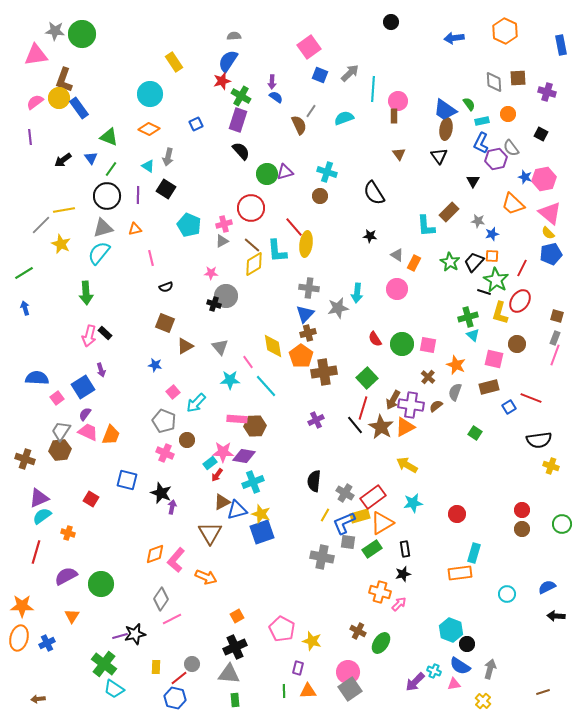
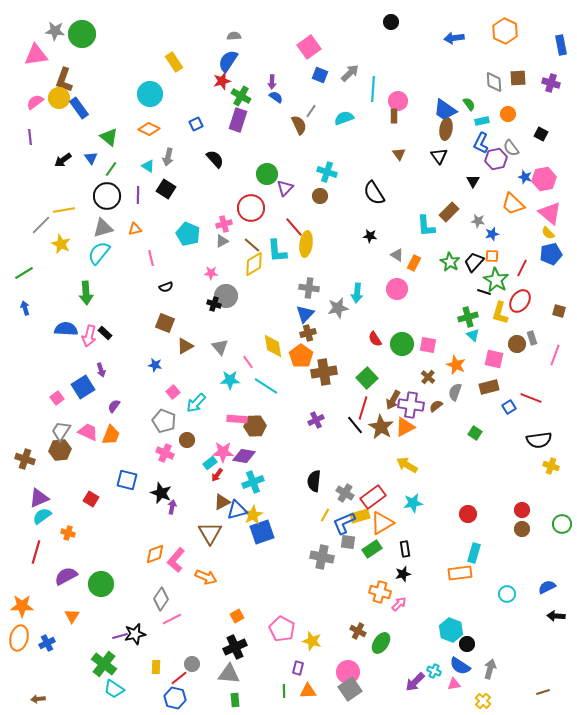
purple cross at (547, 92): moved 4 px right, 9 px up
green triangle at (109, 137): rotated 18 degrees clockwise
black semicircle at (241, 151): moved 26 px left, 8 px down
purple triangle at (285, 172): moved 16 px down; rotated 30 degrees counterclockwise
cyan pentagon at (189, 225): moved 1 px left, 9 px down
brown square at (557, 316): moved 2 px right, 5 px up
gray rectangle at (555, 338): moved 23 px left; rotated 40 degrees counterclockwise
blue semicircle at (37, 378): moved 29 px right, 49 px up
cyan line at (266, 386): rotated 15 degrees counterclockwise
purple semicircle at (85, 414): moved 29 px right, 8 px up
yellow star at (261, 514): moved 8 px left, 1 px down; rotated 24 degrees clockwise
red circle at (457, 514): moved 11 px right
